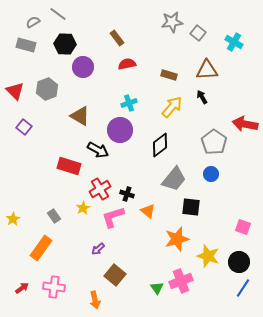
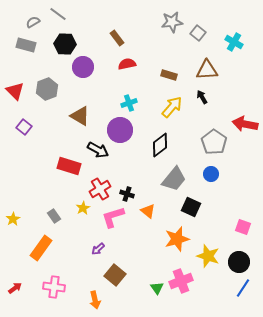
black square at (191, 207): rotated 18 degrees clockwise
red arrow at (22, 288): moved 7 px left
